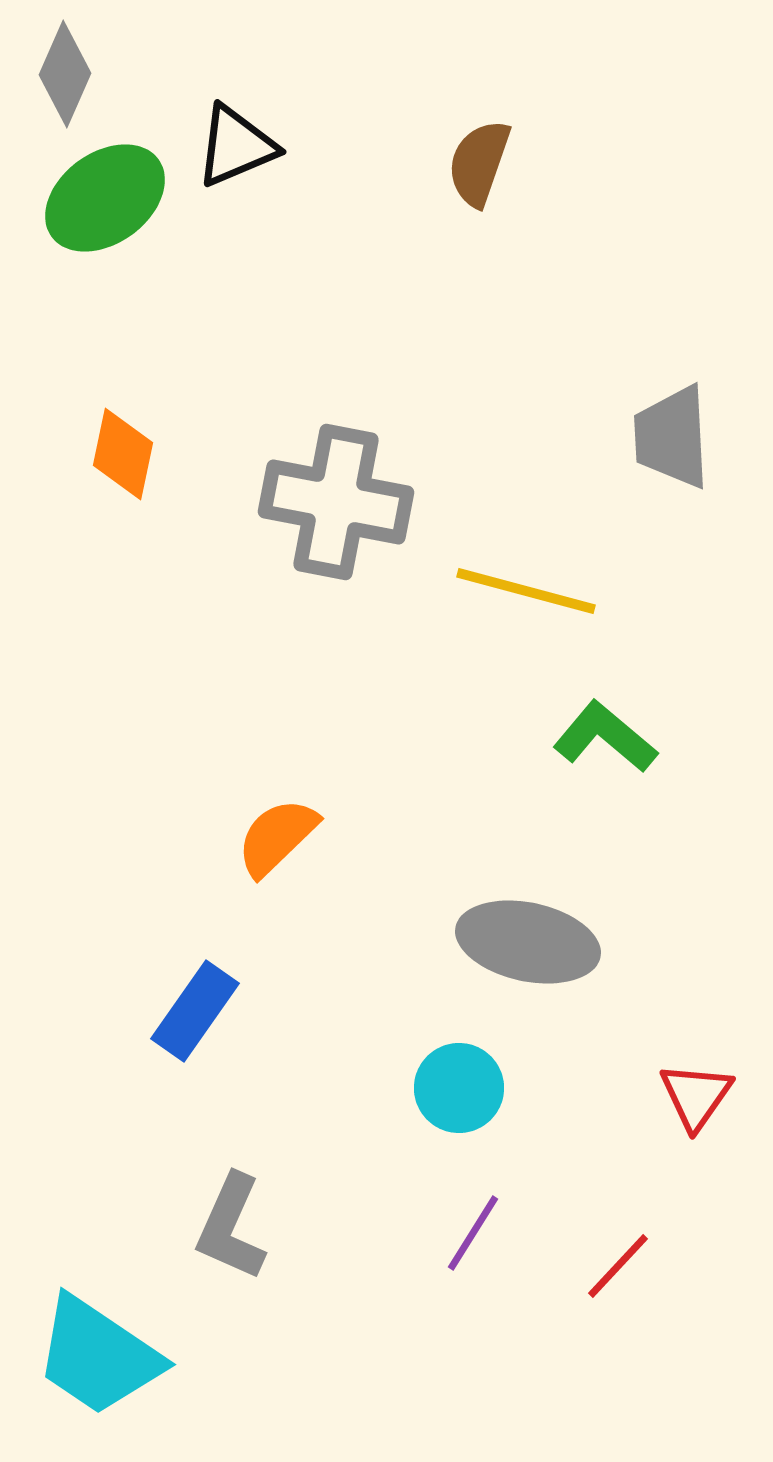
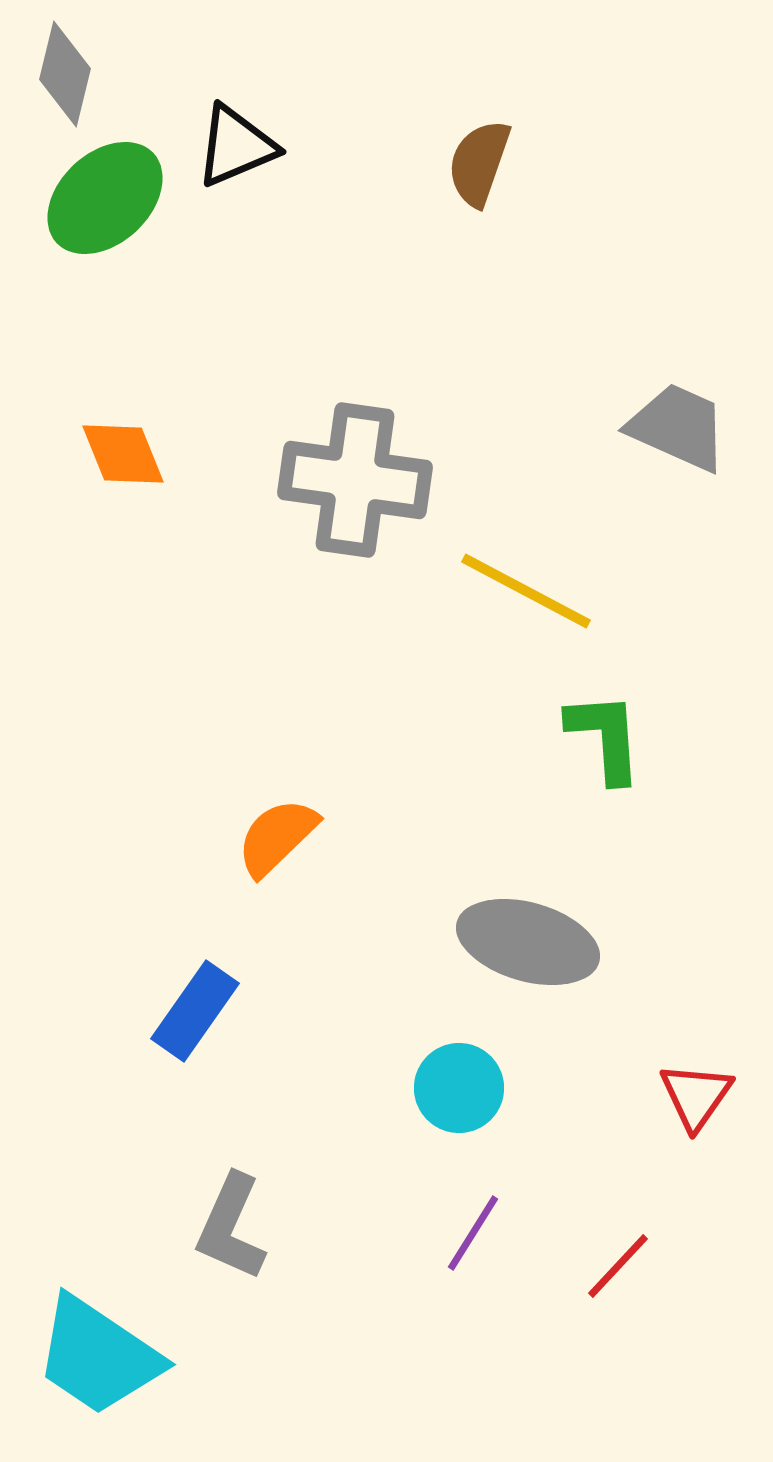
gray diamond: rotated 10 degrees counterclockwise
green ellipse: rotated 7 degrees counterclockwise
gray trapezoid: moved 6 px right, 10 px up; rotated 117 degrees clockwise
orange diamond: rotated 34 degrees counterclockwise
gray cross: moved 19 px right, 22 px up; rotated 3 degrees counterclockwise
yellow line: rotated 13 degrees clockwise
green L-shape: rotated 46 degrees clockwise
gray ellipse: rotated 4 degrees clockwise
